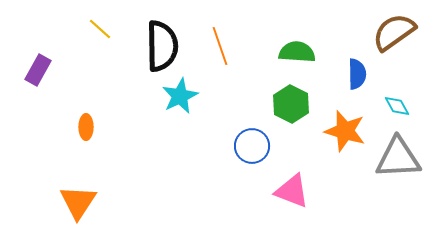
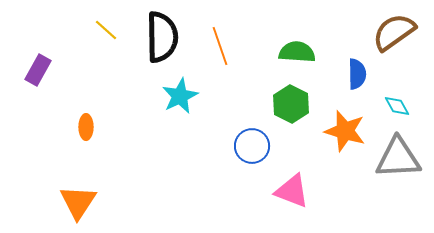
yellow line: moved 6 px right, 1 px down
black semicircle: moved 9 px up
